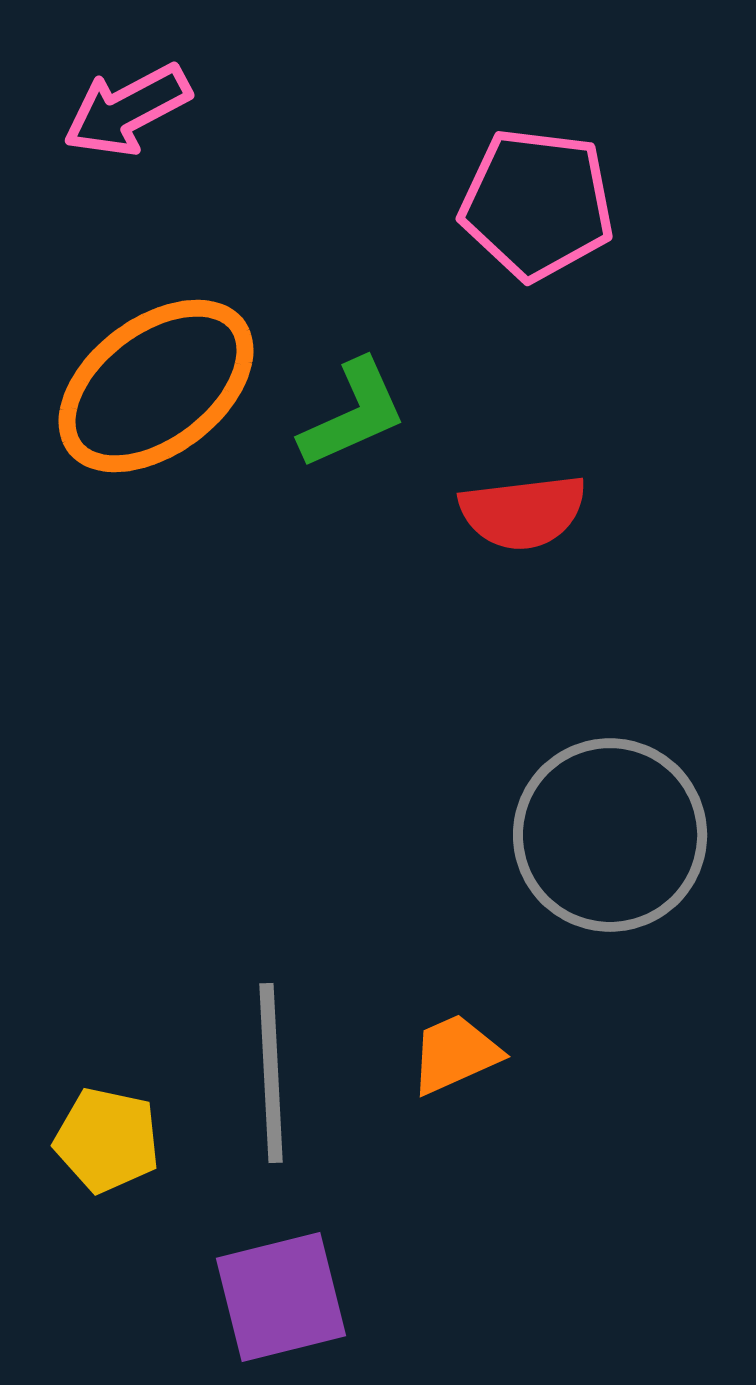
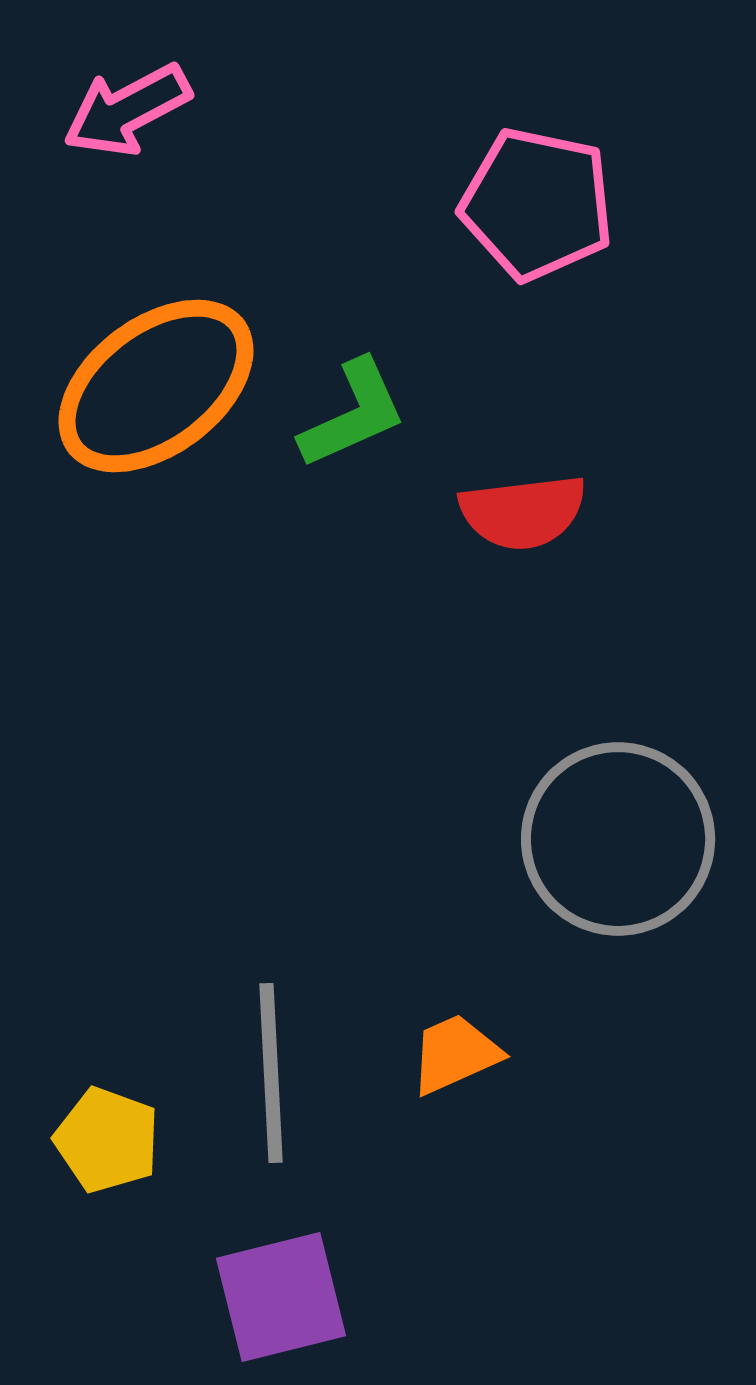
pink pentagon: rotated 5 degrees clockwise
gray circle: moved 8 px right, 4 px down
yellow pentagon: rotated 8 degrees clockwise
